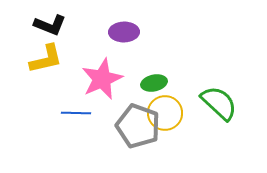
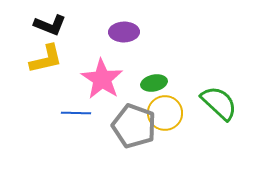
pink star: rotated 15 degrees counterclockwise
gray pentagon: moved 4 px left
